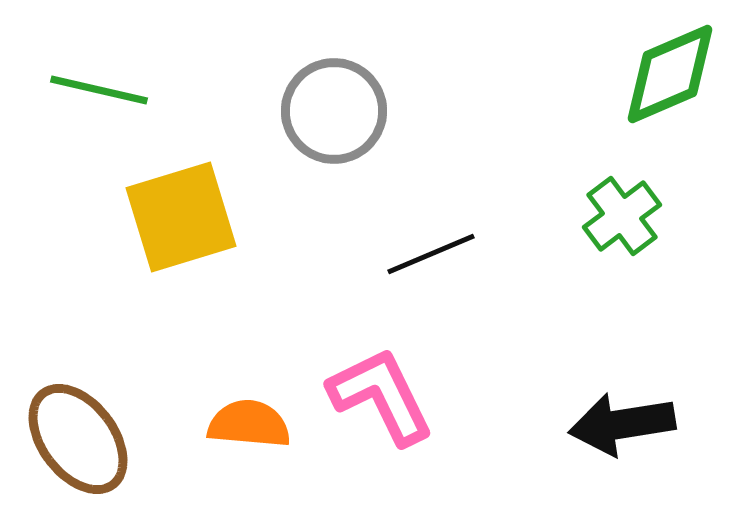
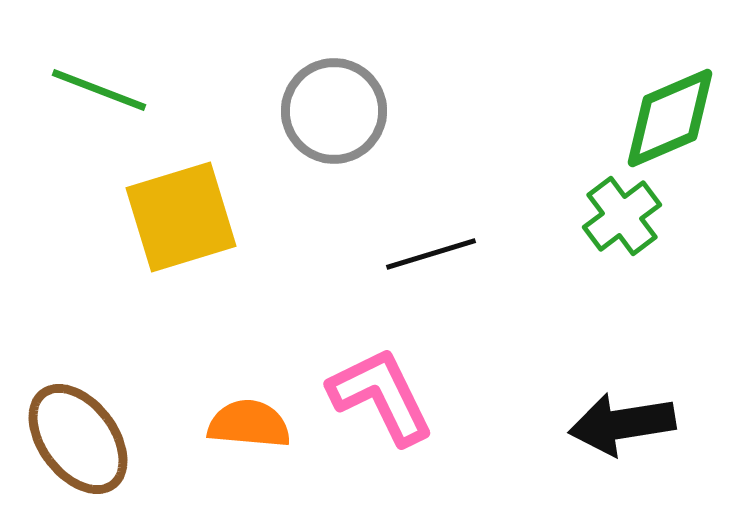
green diamond: moved 44 px down
green line: rotated 8 degrees clockwise
black line: rotated 6 degrees clockwise
